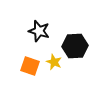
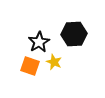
black star: moved 11 px down; rotated 25 degrees clockwise
black hexagon: moved 1 px left, 12 px up
